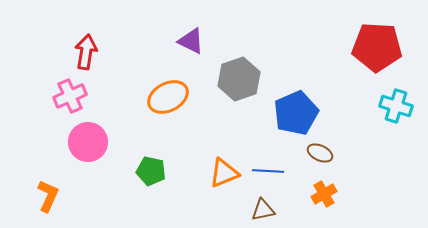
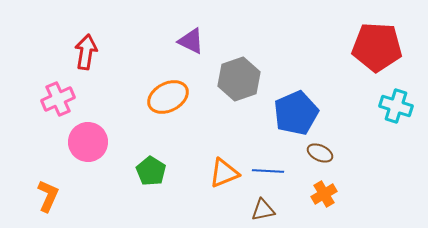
pink cross: moved 12 px left, 3 px down
green pentagon: rotated 20 degrees clockwise
